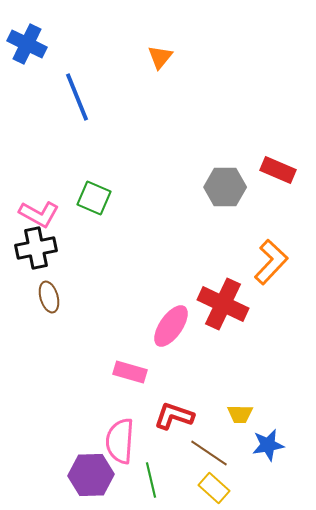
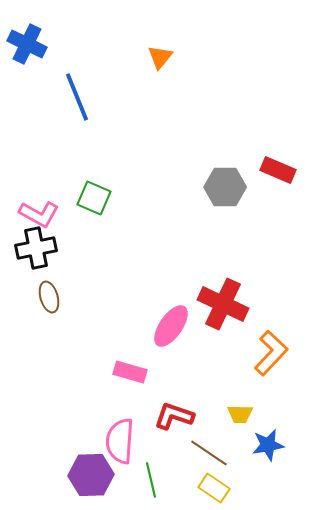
orange L-shape: moved 91 px down
yellow rectangle: rotated 8 degrees counterclockwise
